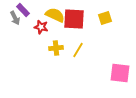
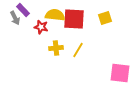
yellow semicircle: rotated 18 degrees counterclockwise
